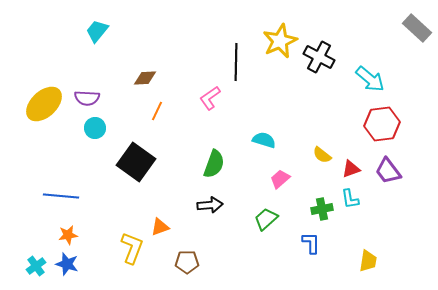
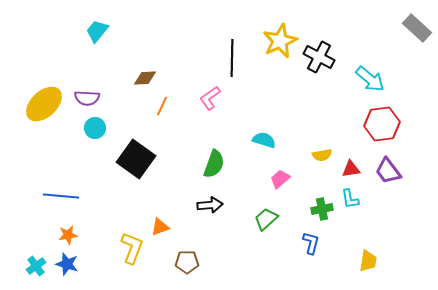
black line: moved 4 px left, 4 px up
orange line: moved 5 px right, 5 px up
yellow semicircle: rotated 48 degrees counterclockwise
black square: moved 3 px up
red triangle: rotated 12 degrees clockwise
blue L-shape: rotated 15 degrees clockwise
